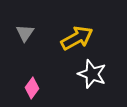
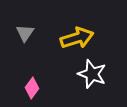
yellow arrow: rotated 12 degrees clockwise
